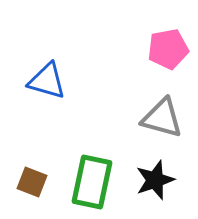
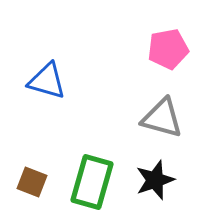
green rectangle: rotated 4 degrees clockwise
